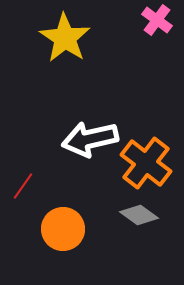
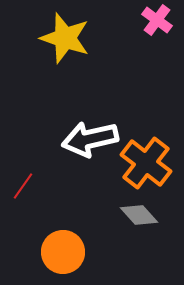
yellow star: rotated 15 degrees counterclockwise
gray diamond: rotated 12 degrees clockwise
orange circle: moved 23 px down
